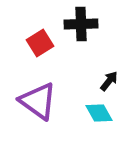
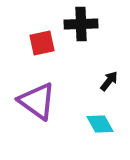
red square: moved 2 px right; rotated 20 degrees clockwise
purple triangle: moved 1 px left
cyan diamond: moved 1 px right, 11 px down
